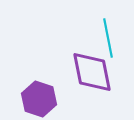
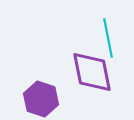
purple hexagon: moved 2 px right
